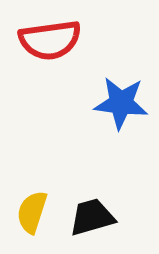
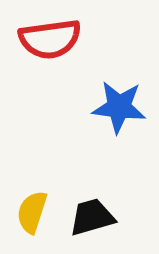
red semicircle: moved 1 px up
blue star: moved 2 px left, 4 px down
